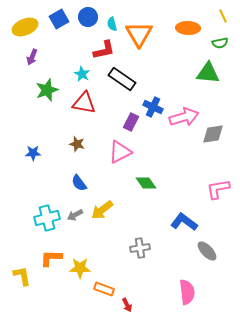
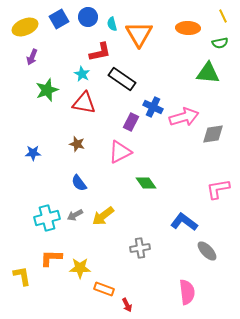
red L-shape: moved 4 px left, 2 px down
yellow arrow: moved 1 px right, 6 px down
